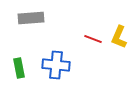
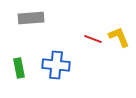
yellow L-shape: rotated 135 degrees clockwise
